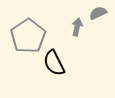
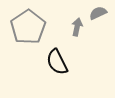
gray pentagon: moved 9 px up
black semicircle: moved 3 px right, 1 px up
